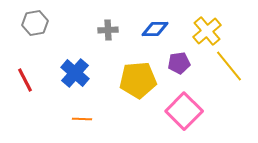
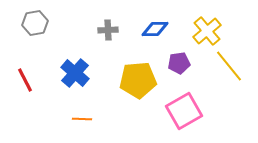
pink square: rotated 15 degrees clockwise
